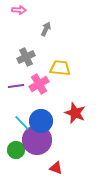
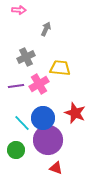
blue circle: moved 2 px right, 3 px up
purple circle: moved 11 px right
